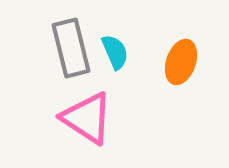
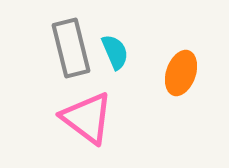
orange ellipse: moved 11 px down
pink triangle: rotated 4 degrees clockwise
